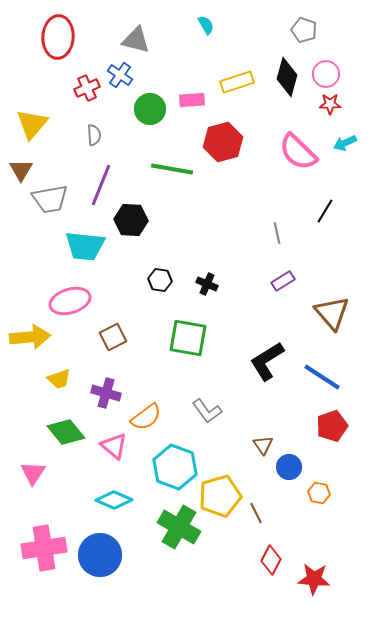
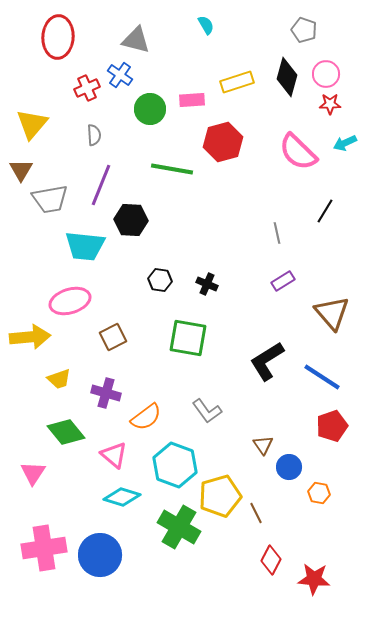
pink triangle at (114, 446): moved 9 px down
cyan hexagon at (175, 467): moved 2 px up
cyan diamond at (114, 500): moved 8 px right, 3 px up; rotated 6 degrees counterclockwise
